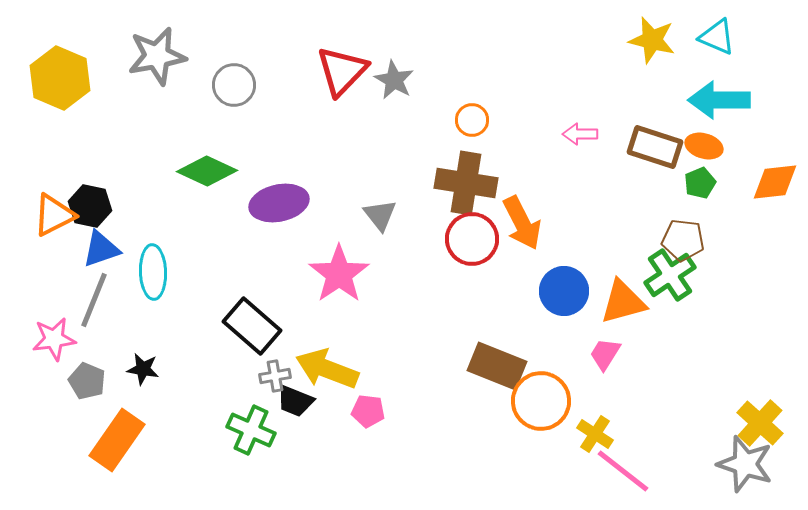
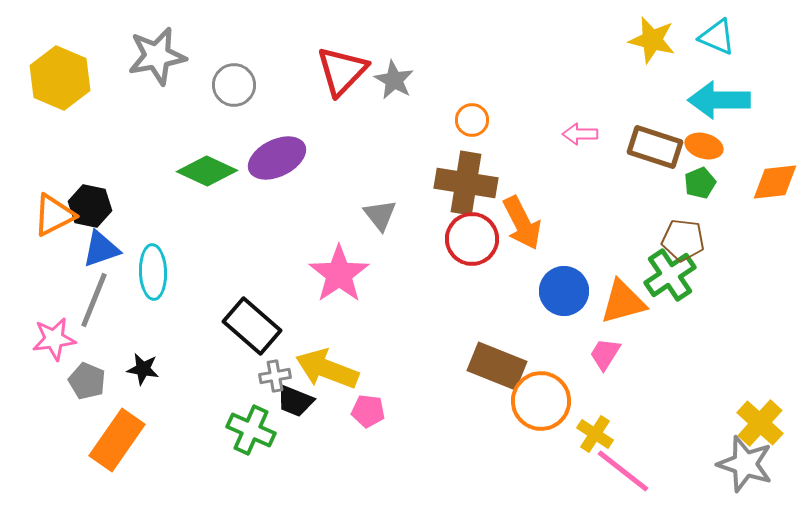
purple ellipse at (279, 203): moved 2 px left, 45 px up; rotated 14 degrees counterclockwise
